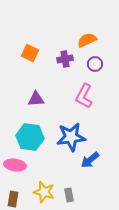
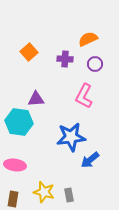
orange semicircle: moved 1 px right, 1 px up
orange square: moved 1 px left, 1 px up; rotated 24 degrees clockwise
purple cross: rotated 14 degrees clockwise
cyan hexagon: moved 11 px left, 15 px up
